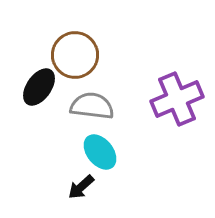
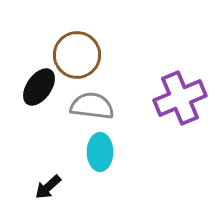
brown circle: moved 2 px right
purple cross: moved 3 px right, 1 px up
cyan ellipse: rotated 39 degrees clockwise
black arrow: moved 33 px left
